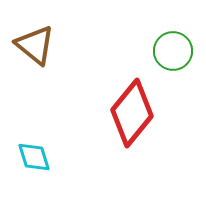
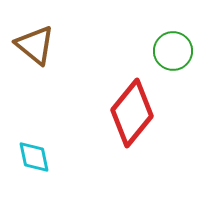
cyan diamond: rotated 6 degrees clockwise
